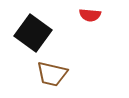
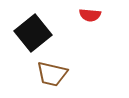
black square: rotated 15 degrees clockwise
